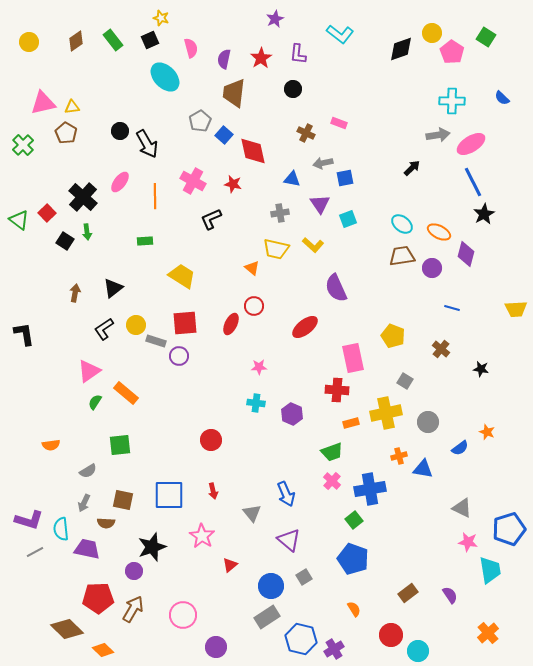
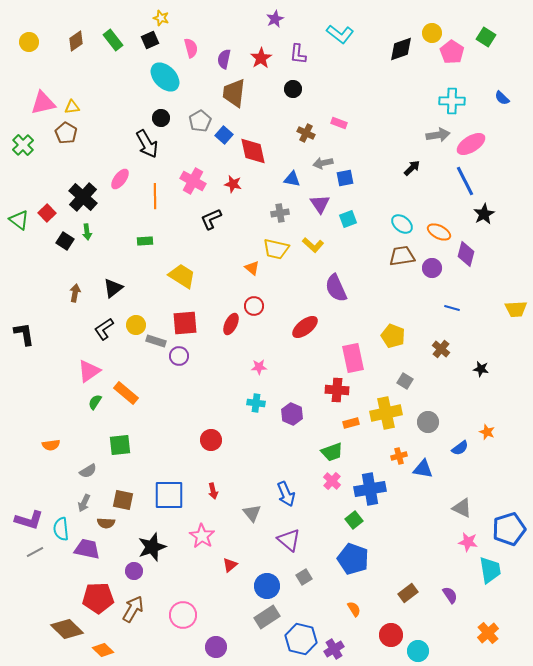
black circle at (120, 131): moved 41 px right, 13 px up
pink ellipse at (120, 182): moved 3 px up
blue line at (473, 182): moved 8 px left, 1 px up
blue circle at (271, 586): moved 4 px left
